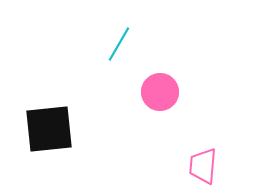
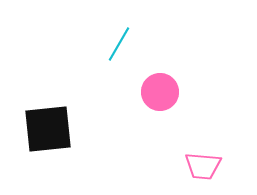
black square: moved 1 px left
pink trapezoid: rotated 90 degrees counterclockwise
